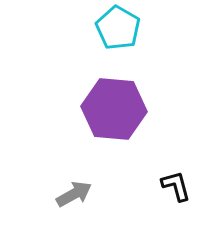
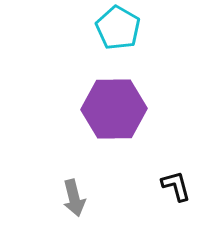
purple hexagon: rotated 6 degrees counterclockwise
gray arrow: moved 4 px down; rotated 105 degrees clockwise
